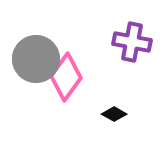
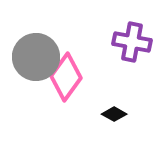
gray circle: moved 2 px up
